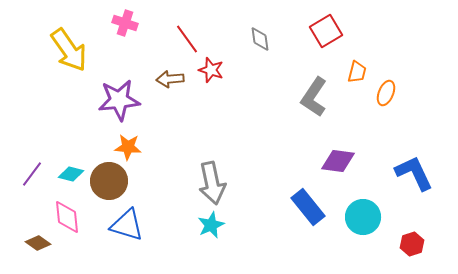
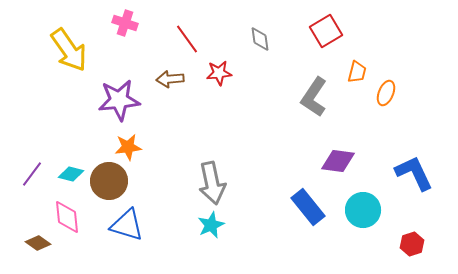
red star: moved 8 px right, 3 px down; rotated 25 degrees counterclockwise
orange star: rotated 12 degrees counterclockwise
cyan circle: moved 7 px up
